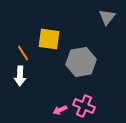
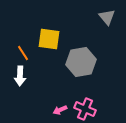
gray triangle: rotated 18 degrees counterclockwise
pink cross: moved 1 px right, 3 px down
